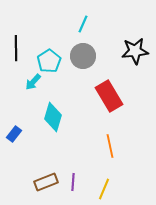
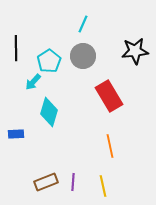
cyan diamond: moved 4 px left, 5 px up
blue rectangle: moved 2 px right; rotated 49 degrees clockwise
yellow line: moved 1 px left, 3 px up; rotated 35 degrees counterclockwise
